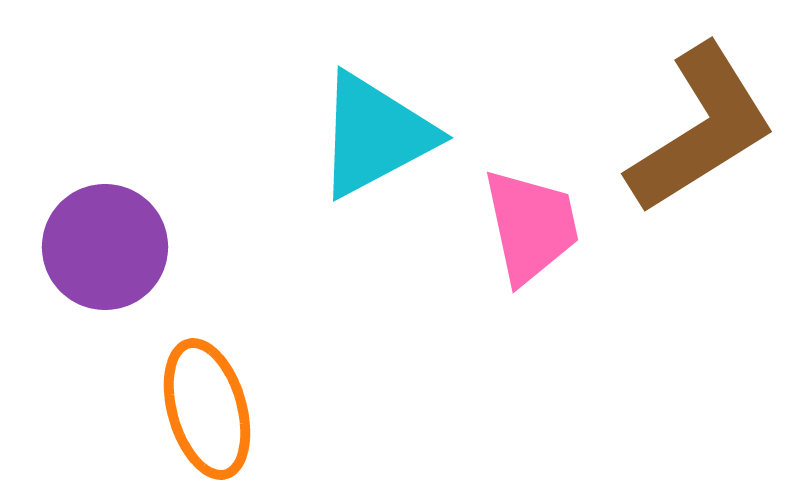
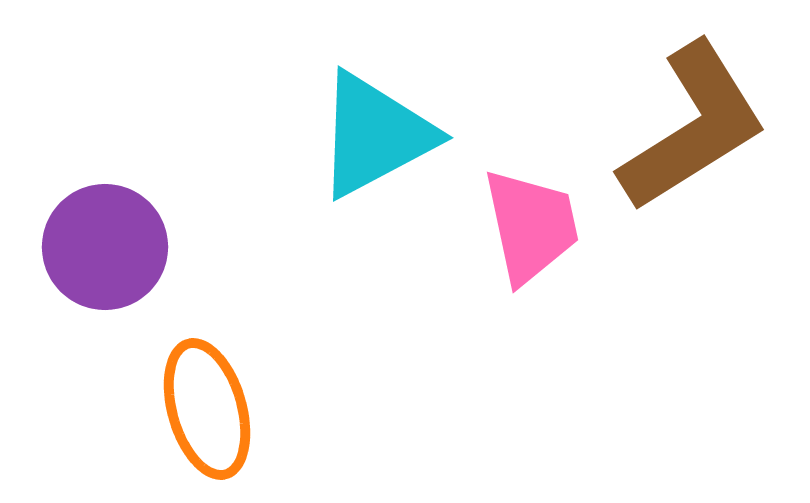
brown L-shape: moved 8 px left, 2 px up
